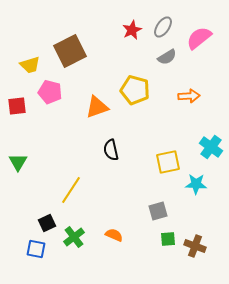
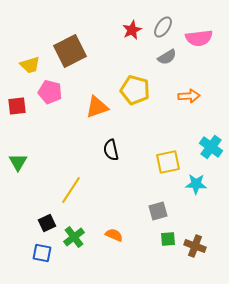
pink semicircle: rotated 148 degrees counterclockwise
blue square: moved 6 px right, 4 px down
